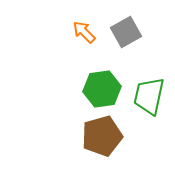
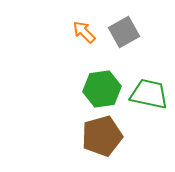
gray square: moved 2 px left
green trapezoid: moved 2 px up; rotated 90 degrees clockwise
